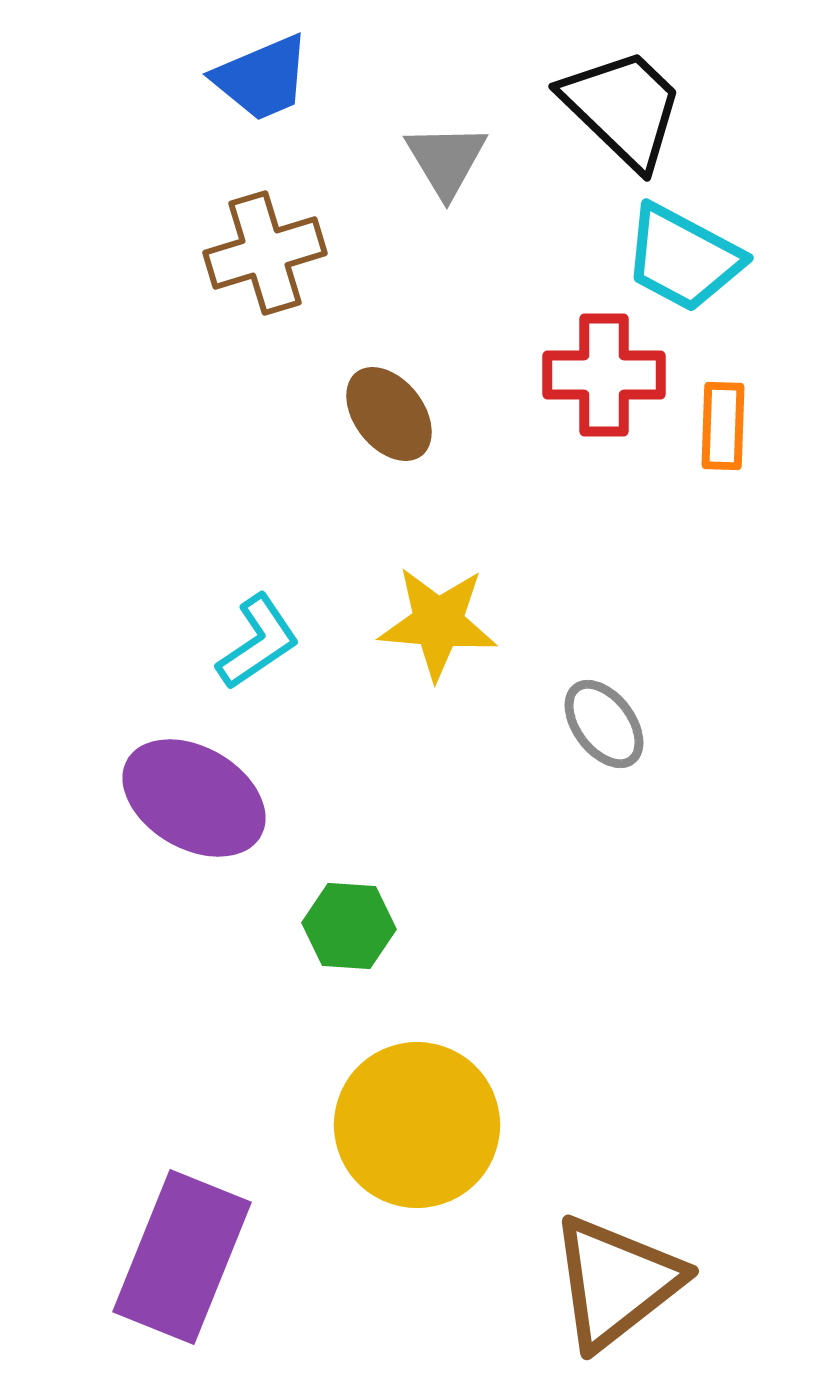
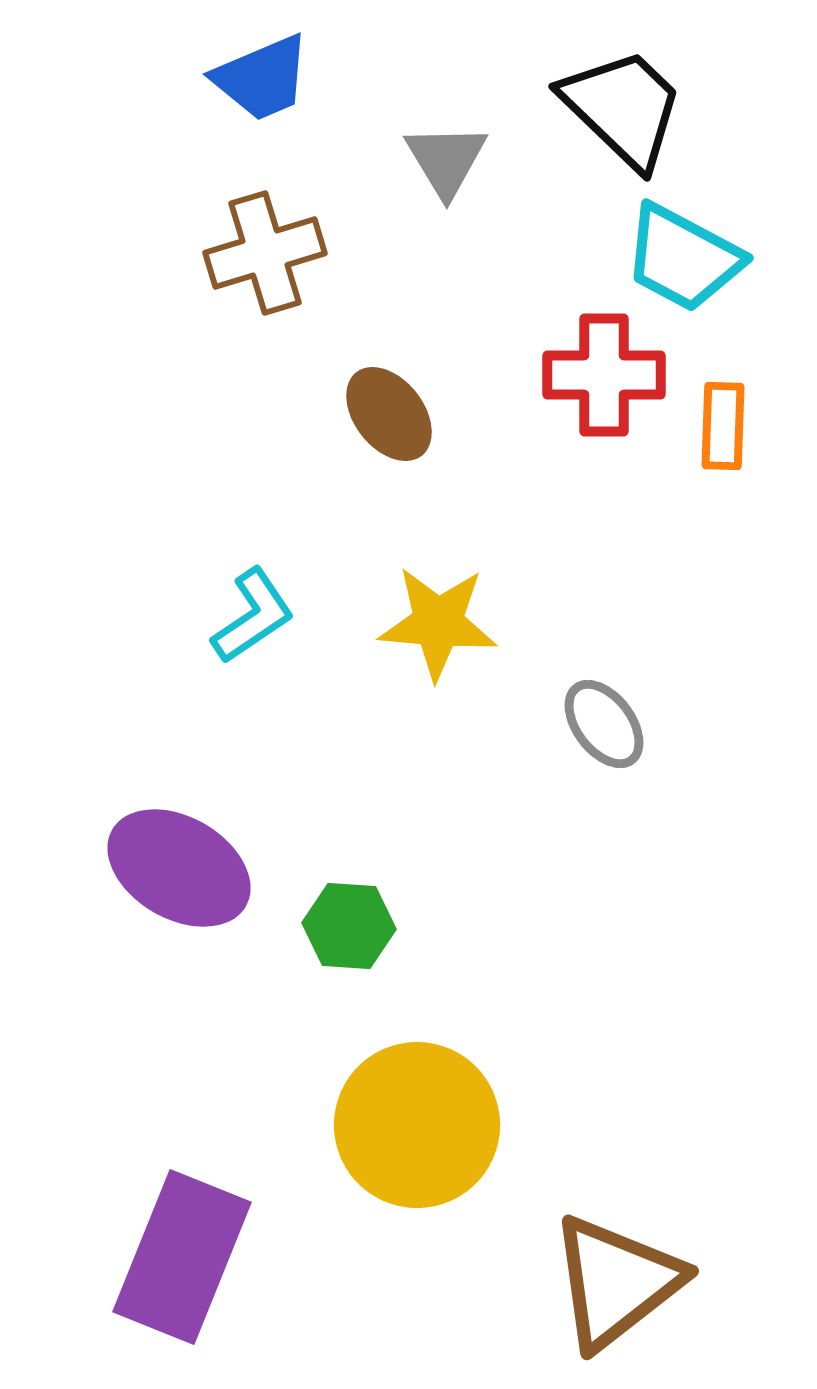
cyan L-shape: moved 5 px left, 26 px up
purple ellipse: moved 15 px left, 70 px down
